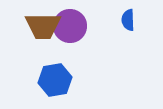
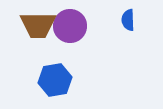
brown trapezoid: moved 5 px left, 1 px up
